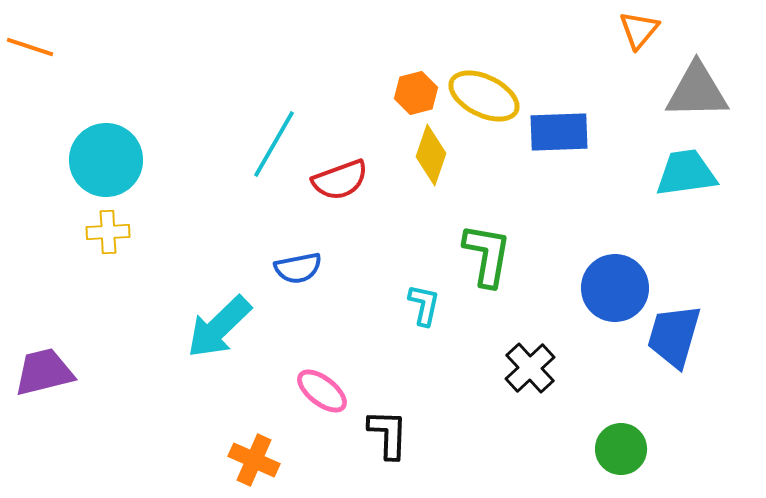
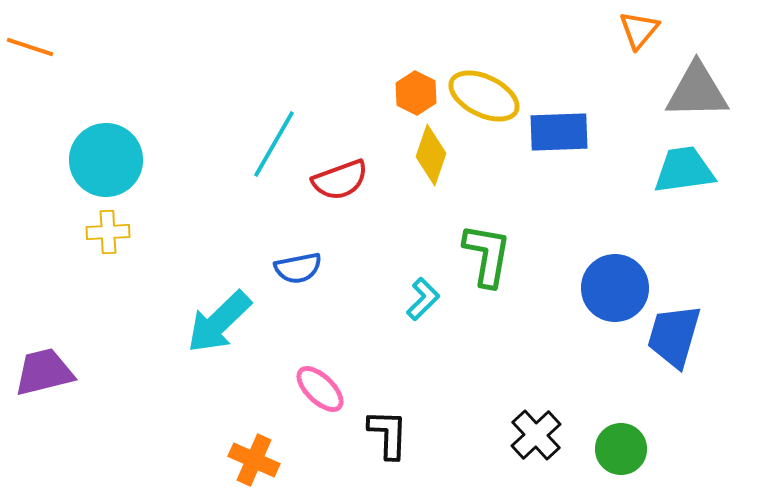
orange hexagon: rotated 18 degrees counterclockwise
cyan trapezoid: moved 2 px left, 3 px up
cyan L-shape: moved 1 px left, 6 px up; rotated 33 degrees clockwise
cyan arrow: moved 5 px up
black cross: moved 6 px right, 67 px down
pink ellipse: moved 2 px left, 2 px up; rotated 6 degrees clockwise
